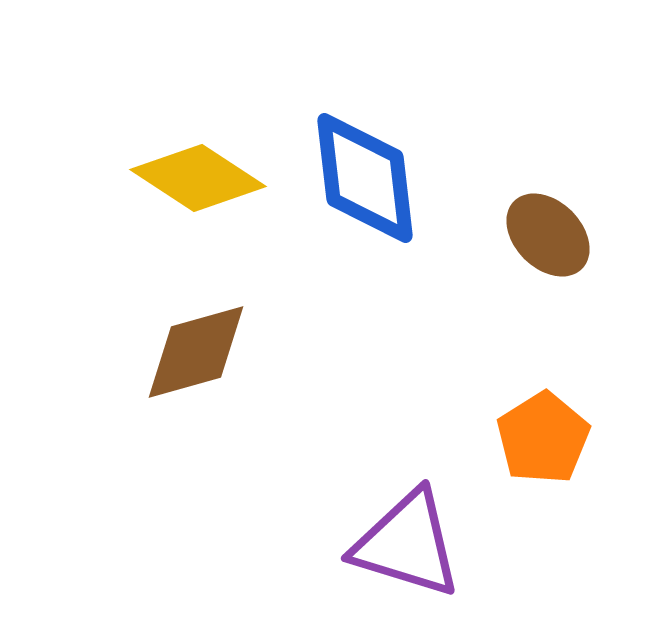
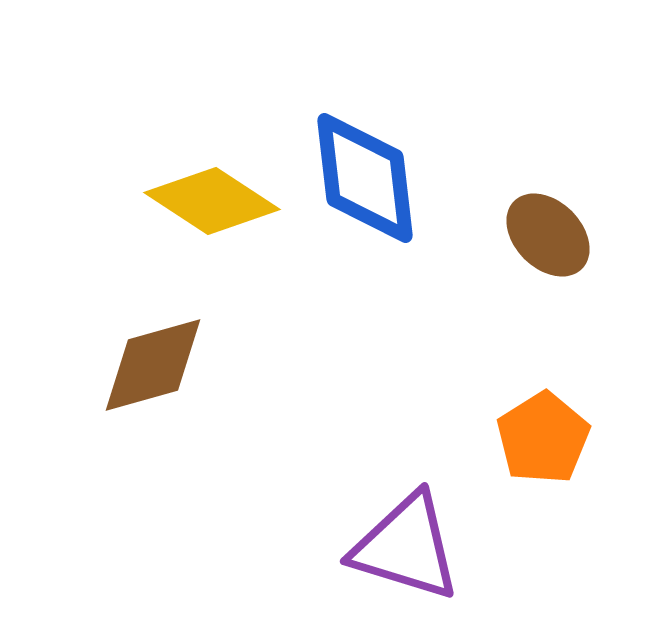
yellow diamond: moved 14 px right, 23 px down
brown diamond: moved 43 px left, 13 px down
purple triangle: moved 1 px left, 3 px down
